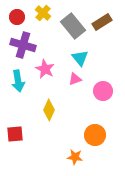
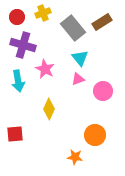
yellow cross: rotated 28 degrees clockwise
gray rectangle: moved 2 px down
pink triangle: moved 3 px right
yellow diamond: moved 1 px up
